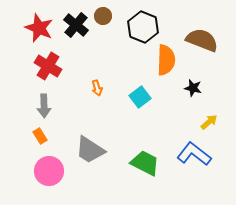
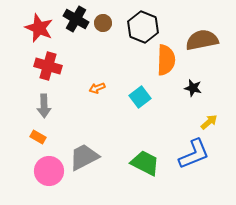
brown circle: moved 7 px down
black cross: moved 6 px up; rotated 10 degrees counterclockwise
brown semicircle: rotated 32 degrees counterclockwise
red cross: rotated 16 degrees counterclockwise
orange arrow: rotated 84 degrees clockwise
orange rectangle: moved 2 px left, 1 px down; rotated 28 degrees counterclockwise
gray trapezoid: moved 6 px left, 7 px down; rotated 120 degrees clockwise
blue L-shape: rotated 120 degrees clockwise
